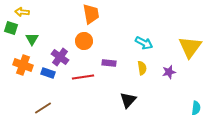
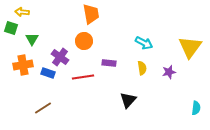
orange cross: rotated 30 degrees counterclockwise
